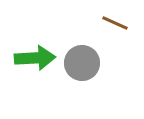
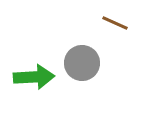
green arrow: moved 1 px left, 19 px down
